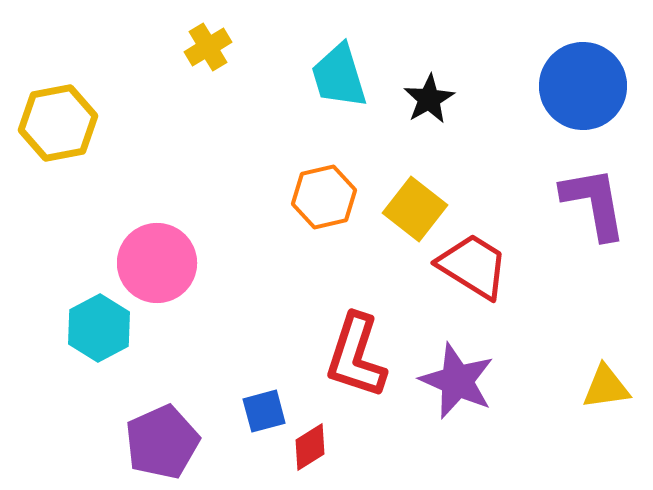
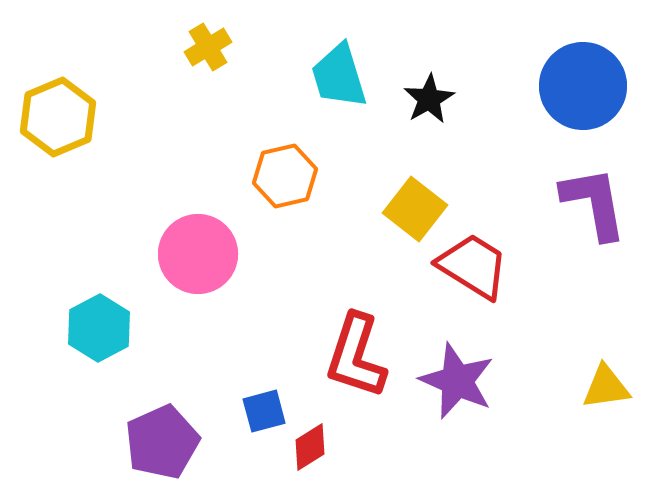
yellow hexagon: moved 6 px up; rotated 12 degrees counterclockwise
orange hexagon: moved 39 px left, 21 px up
pink circle: moved 41 px right, 9 px up
